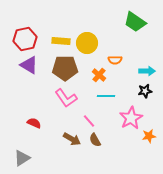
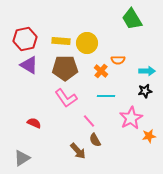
green trapezoid: moved 3 px left, 3 px up; rotated 25 degrees clockwise
orange semicircle: moved 3 px right
orange cross: moved 2 px right, 4 px up
brown arrow: moved 6 px right, 12 px down; rotated 18 degrees clockwise
